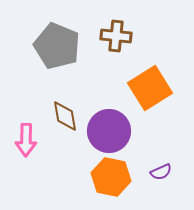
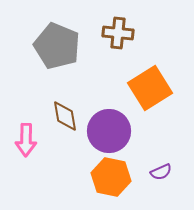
brown cross: moved 2 px right, 3 px up
